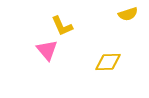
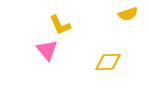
yellow L-shape: moved 2 px left, 1 px up
